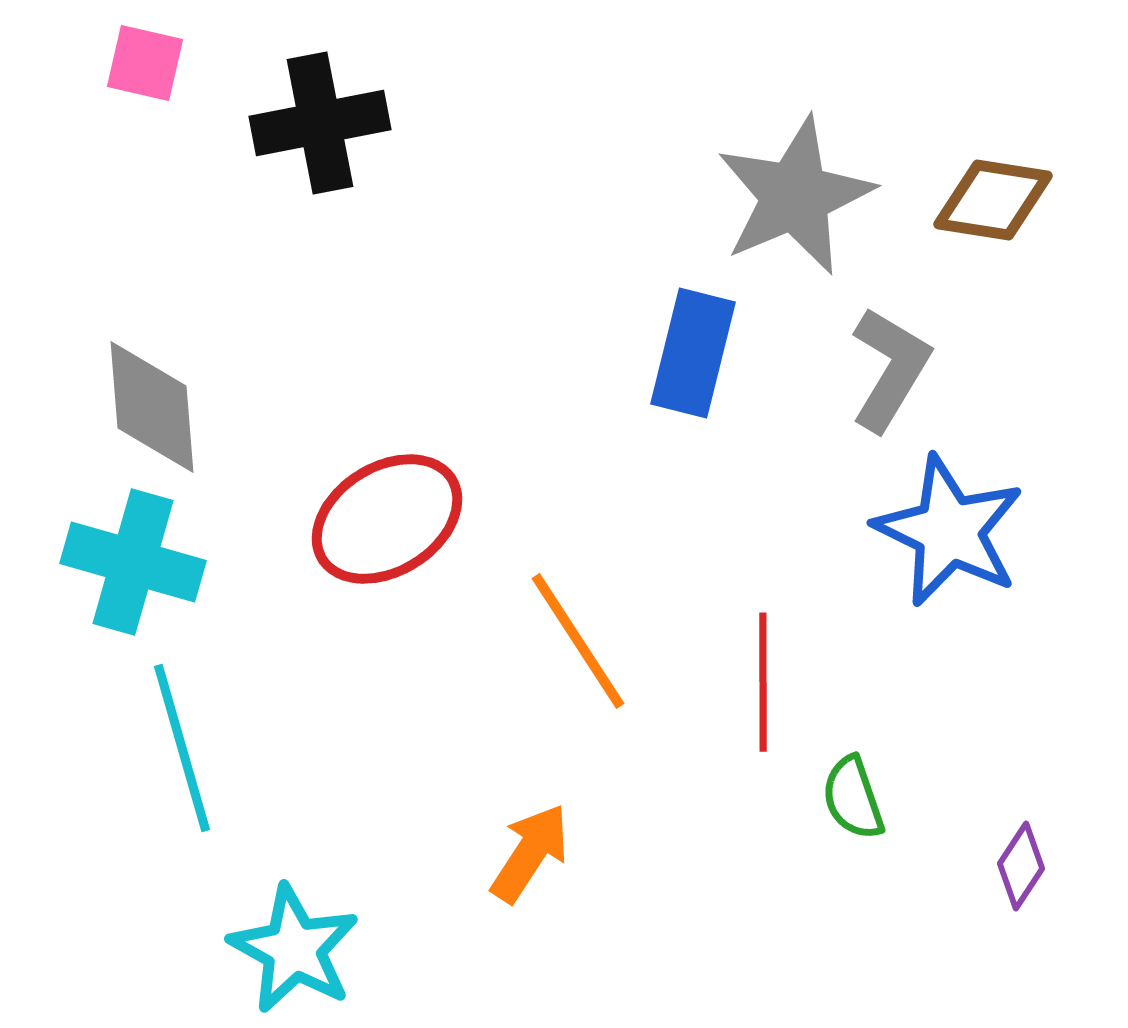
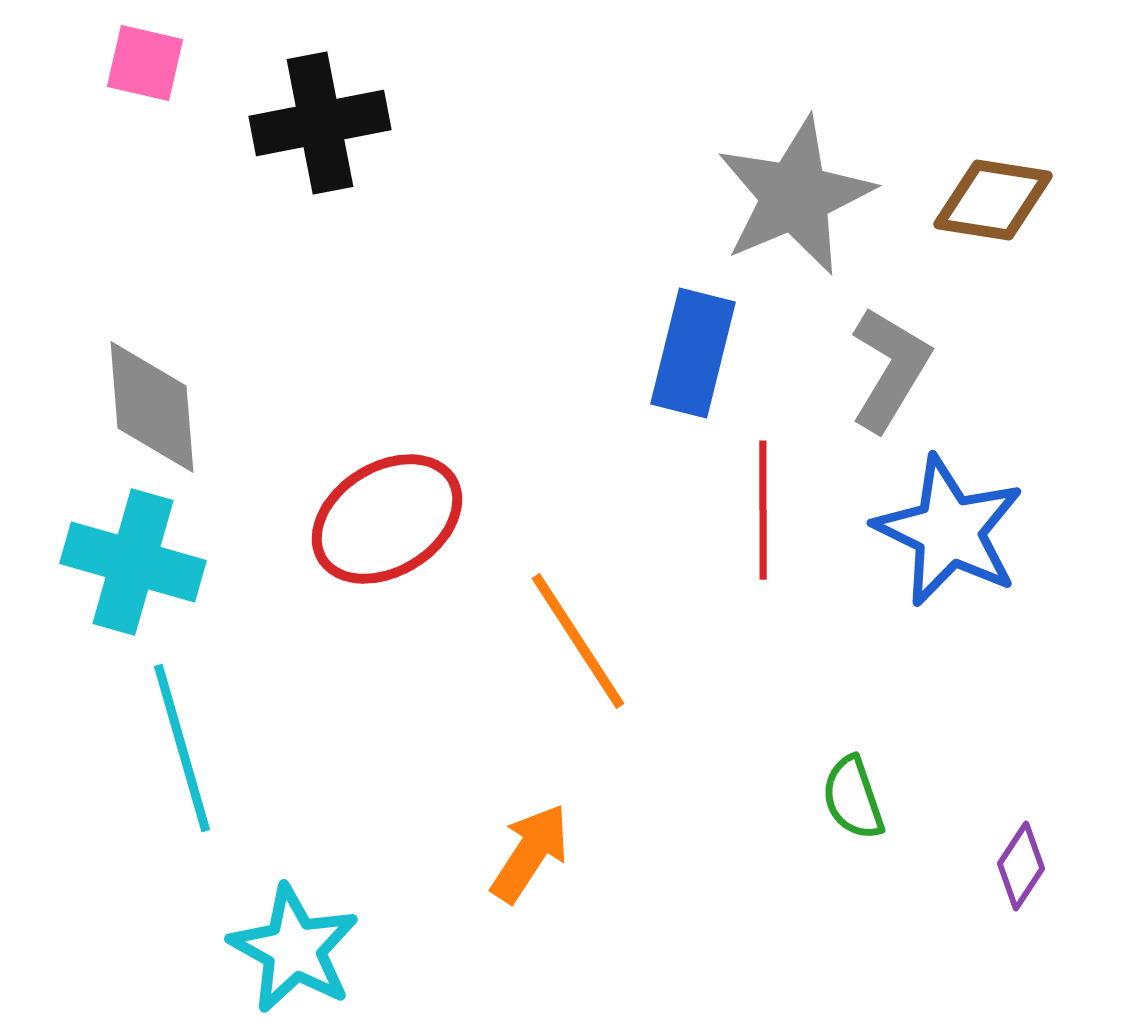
red line: moved 172 px up
